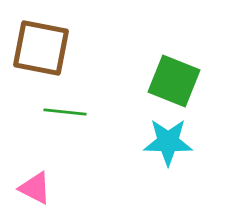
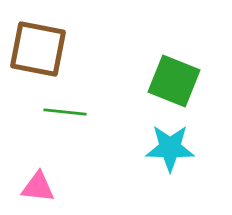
brown square: moved 3 px left, 1 px down
cyan star: moved 2 px right, 6 px down
pink triangle: moved 3 px right, 1 px up; rotated 21 degrees counterclockwise
